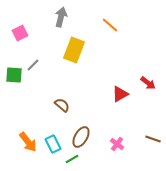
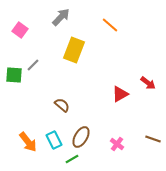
gray arrow: rotated 30 degrees clockwise
pink square: moved 3 px up; rotated 28 degrees counterclockwise
cyan rectangle: moved 1 px right, 4 px up
